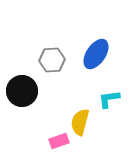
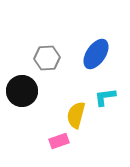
gray hexagon: moved 5 px left, 2 px up
cyan L-shape: moved 4 px left, 2 px up
yellow semicircle: moved 4 px left, 7 px up
